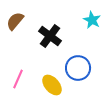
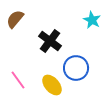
brown semicircle: moved 2 px up
black cross: moved 5 px down
blue circle: moved 2 px left
pink line: moved 1 px down; rotated 60 degrees counterclockwise
